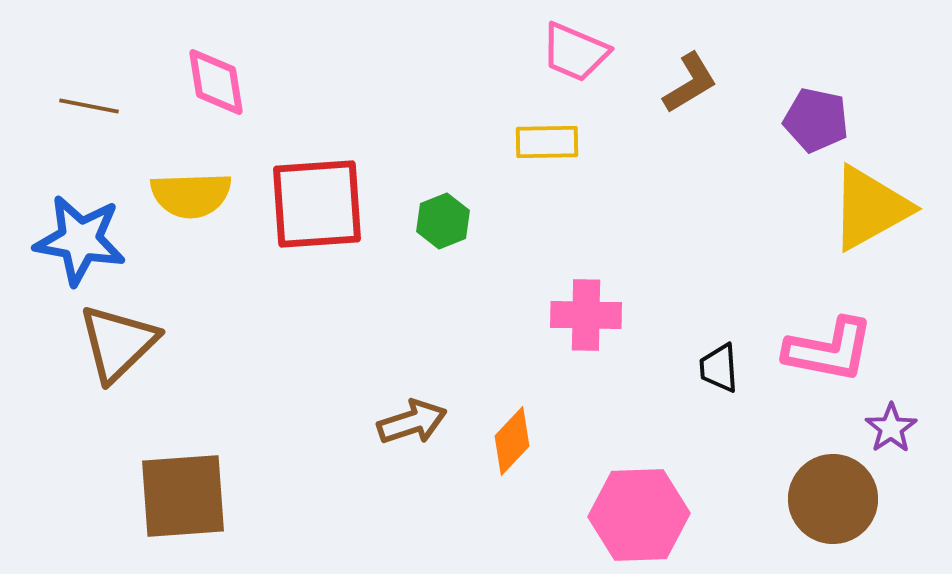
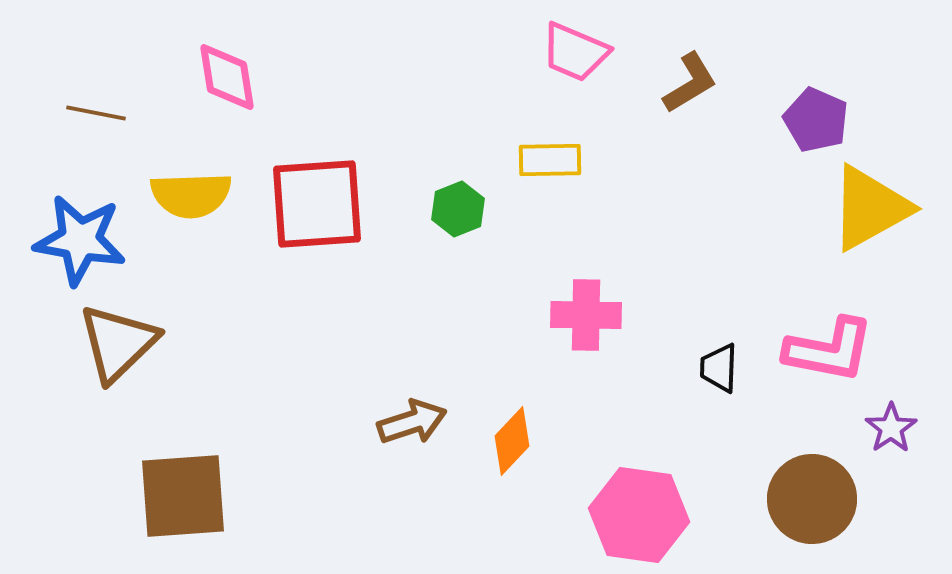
pink diamond: moved 11 px right, 5 px up
brown line: moved 7 px right, 7 px down
purple pentagon: rotated 12 degrees clockwise
yellow rectangle: moved 3 px right, 18 px down
green hexagon: moved 15 px right, 12 px up
black trapezoid: rotated 6 degrees clockwise
brown circle: moved 21 px left
pink hexagon: rotated 10 degrees clockwise
